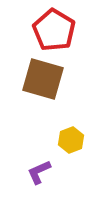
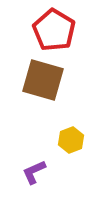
brown square: moved 1 px down
purple L-shape: moved 5 px left
